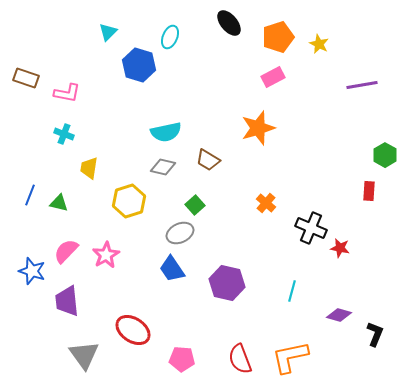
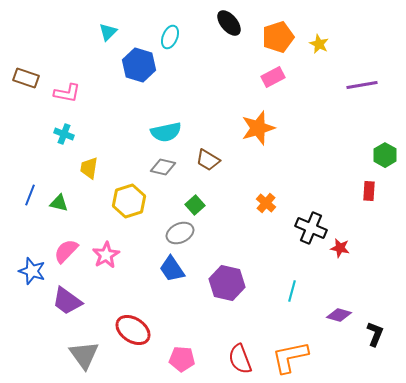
purple trapezoid: rotated 48 degrees counterclockwise
